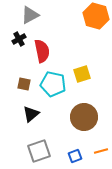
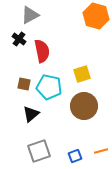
black cross: rotated 24 degrees counterclockwise
cyan pentagon: moved 4 px left, 3 px down
brown circle: moved 11 px up
